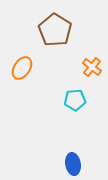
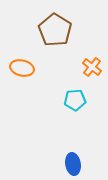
orange ellipse: rotated 70 degrees clockwise
